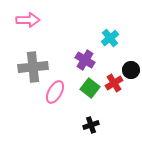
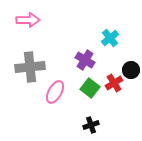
gray cross: moved 3 px left
